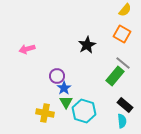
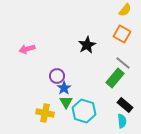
green rectangle: moved 2 px down
